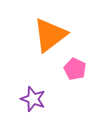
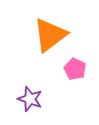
purple star: moved 3 px left
